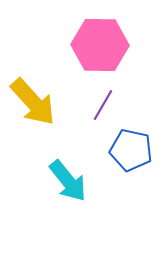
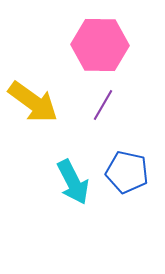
yellow arrow: rotated 12 degrees counterclockwise
blue pentagon: moved 4 px left, 22 px down
cyan arrow: moved 5 px right, 1 px down; rotated 12 degrees clockwise
